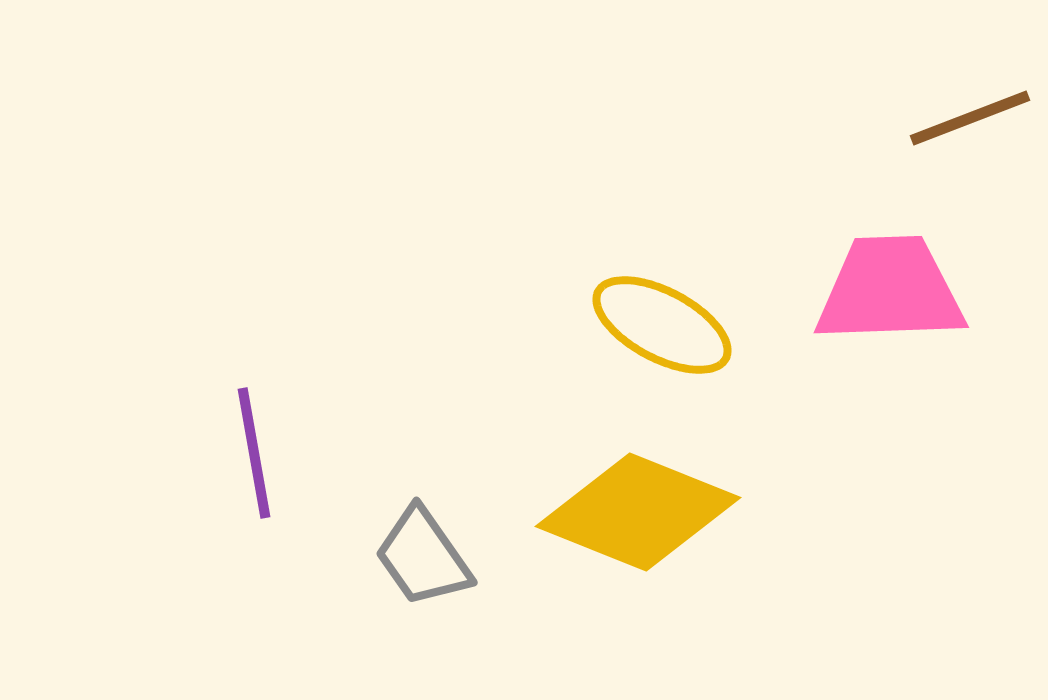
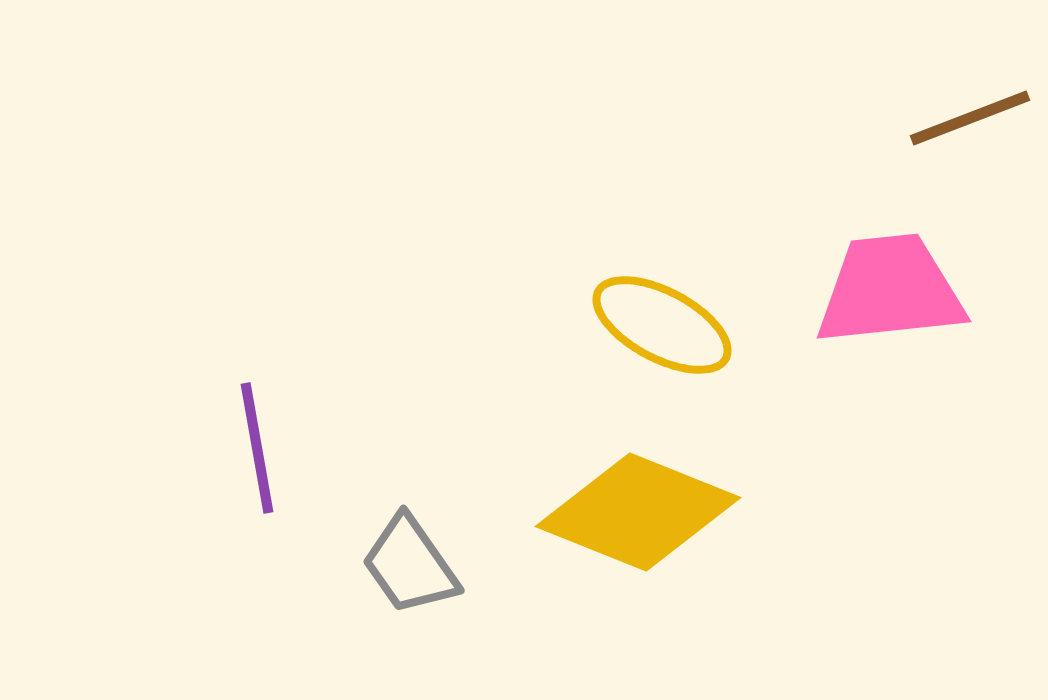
pink trapezoid: rotated 4 degrees counterclockwise
purple line: moved 3 px right, 5 px up
gray trapezoid: moved 13 px left, 8 px down
